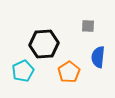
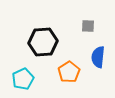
black hexagon: moved 1 px left, 2 px up
cyan pentagon: moved 8 px down
